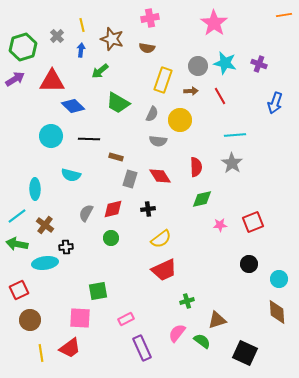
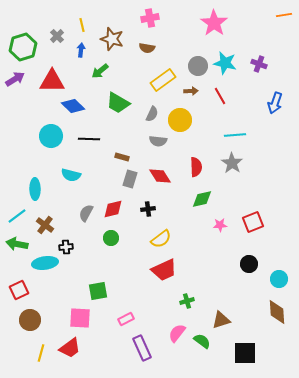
yellow rectangle at (163, 80): rotated 35 degrees clockwise
brown rectangle at (116, 157): moved 6 px right
brown triangle at (217, 320): moved 4 px right
yellow line at (41, 353): rotated 24 degrees clockwise
black square at (245, 353): rotated 25 degrees counterclockwise
